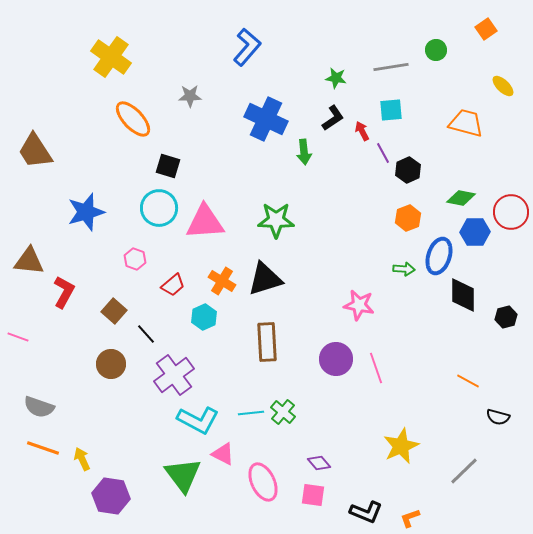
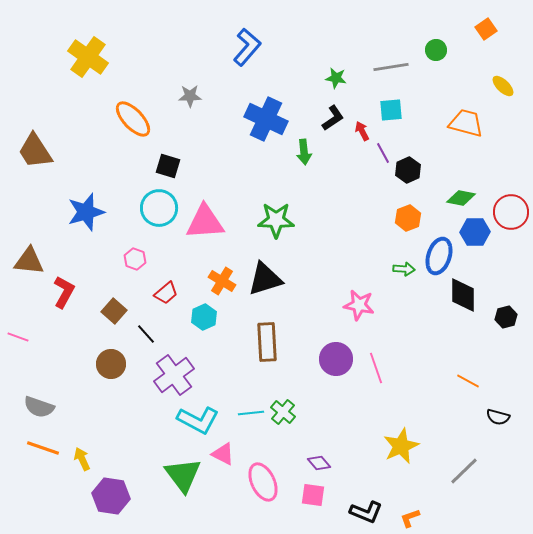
yellow cross at (111, 57): moved 23 px left
red trapezoid at (173, 285): moved 7 px left, 8 px down
